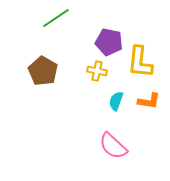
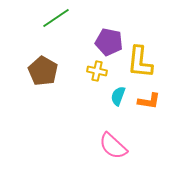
cyan semicircle: moved 2 px right, 5 px up
